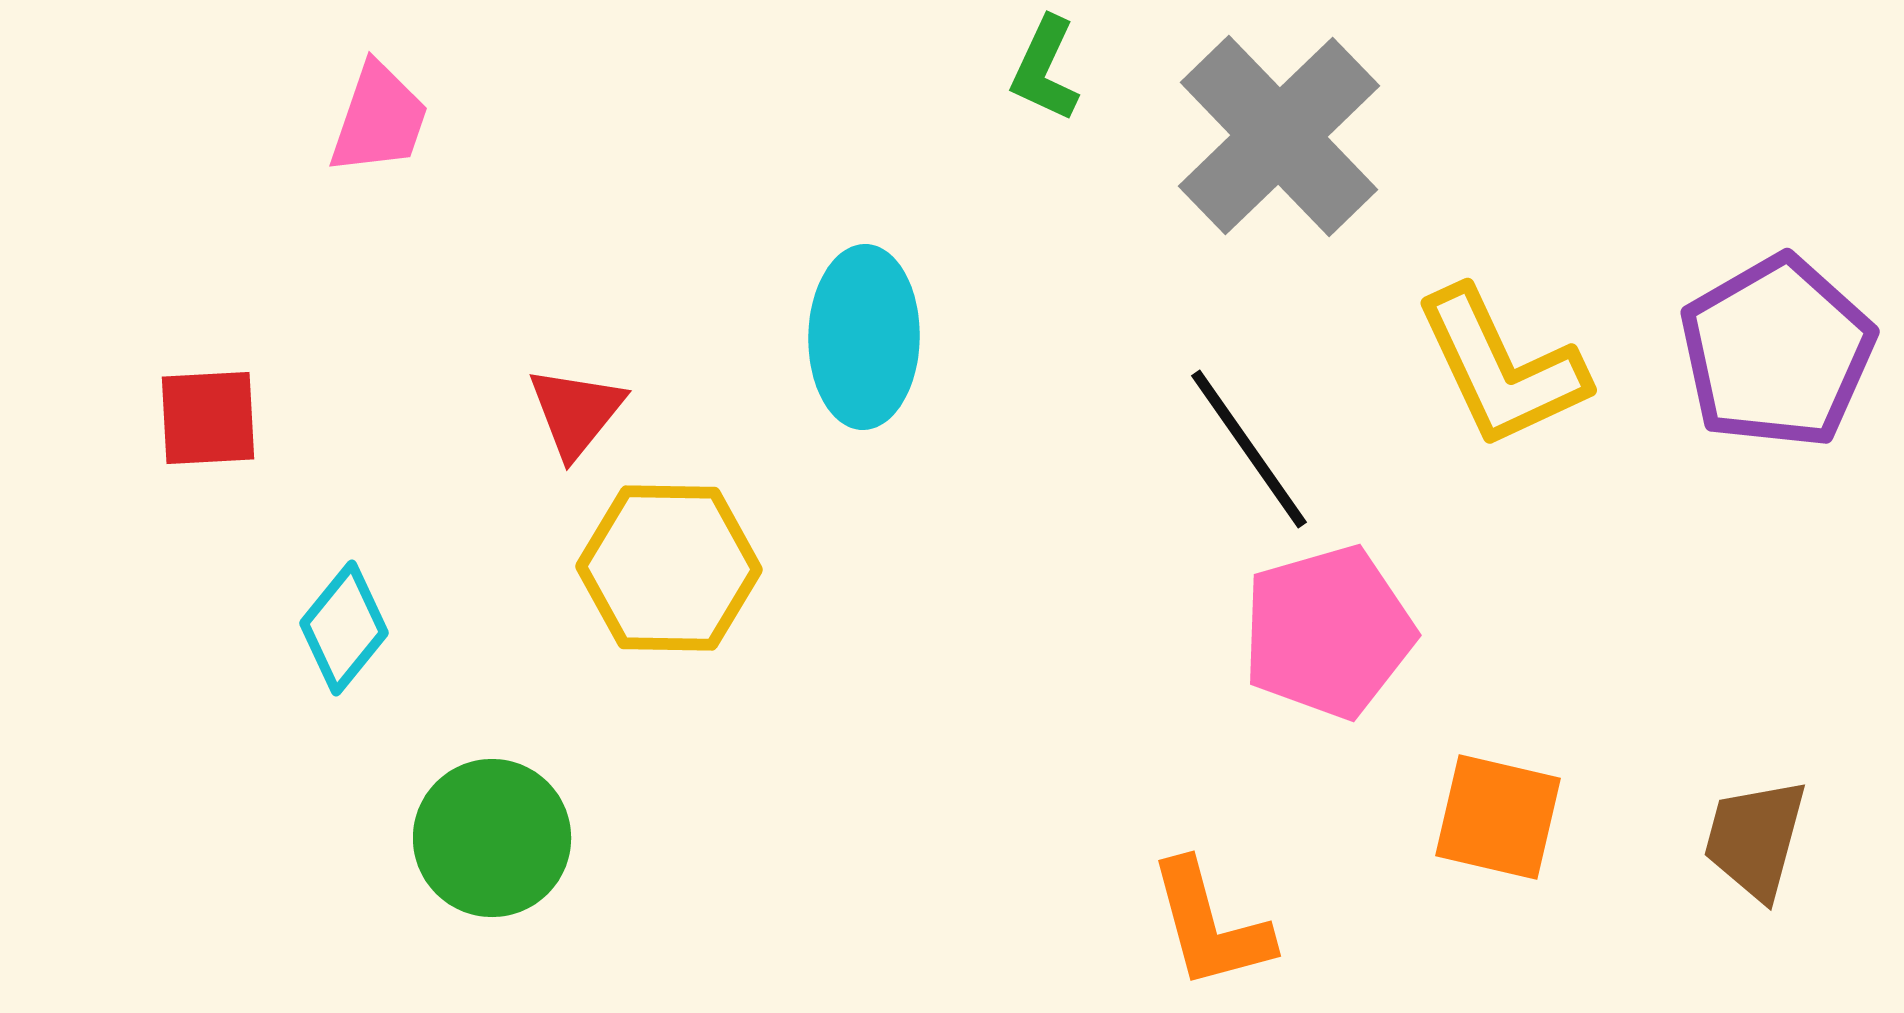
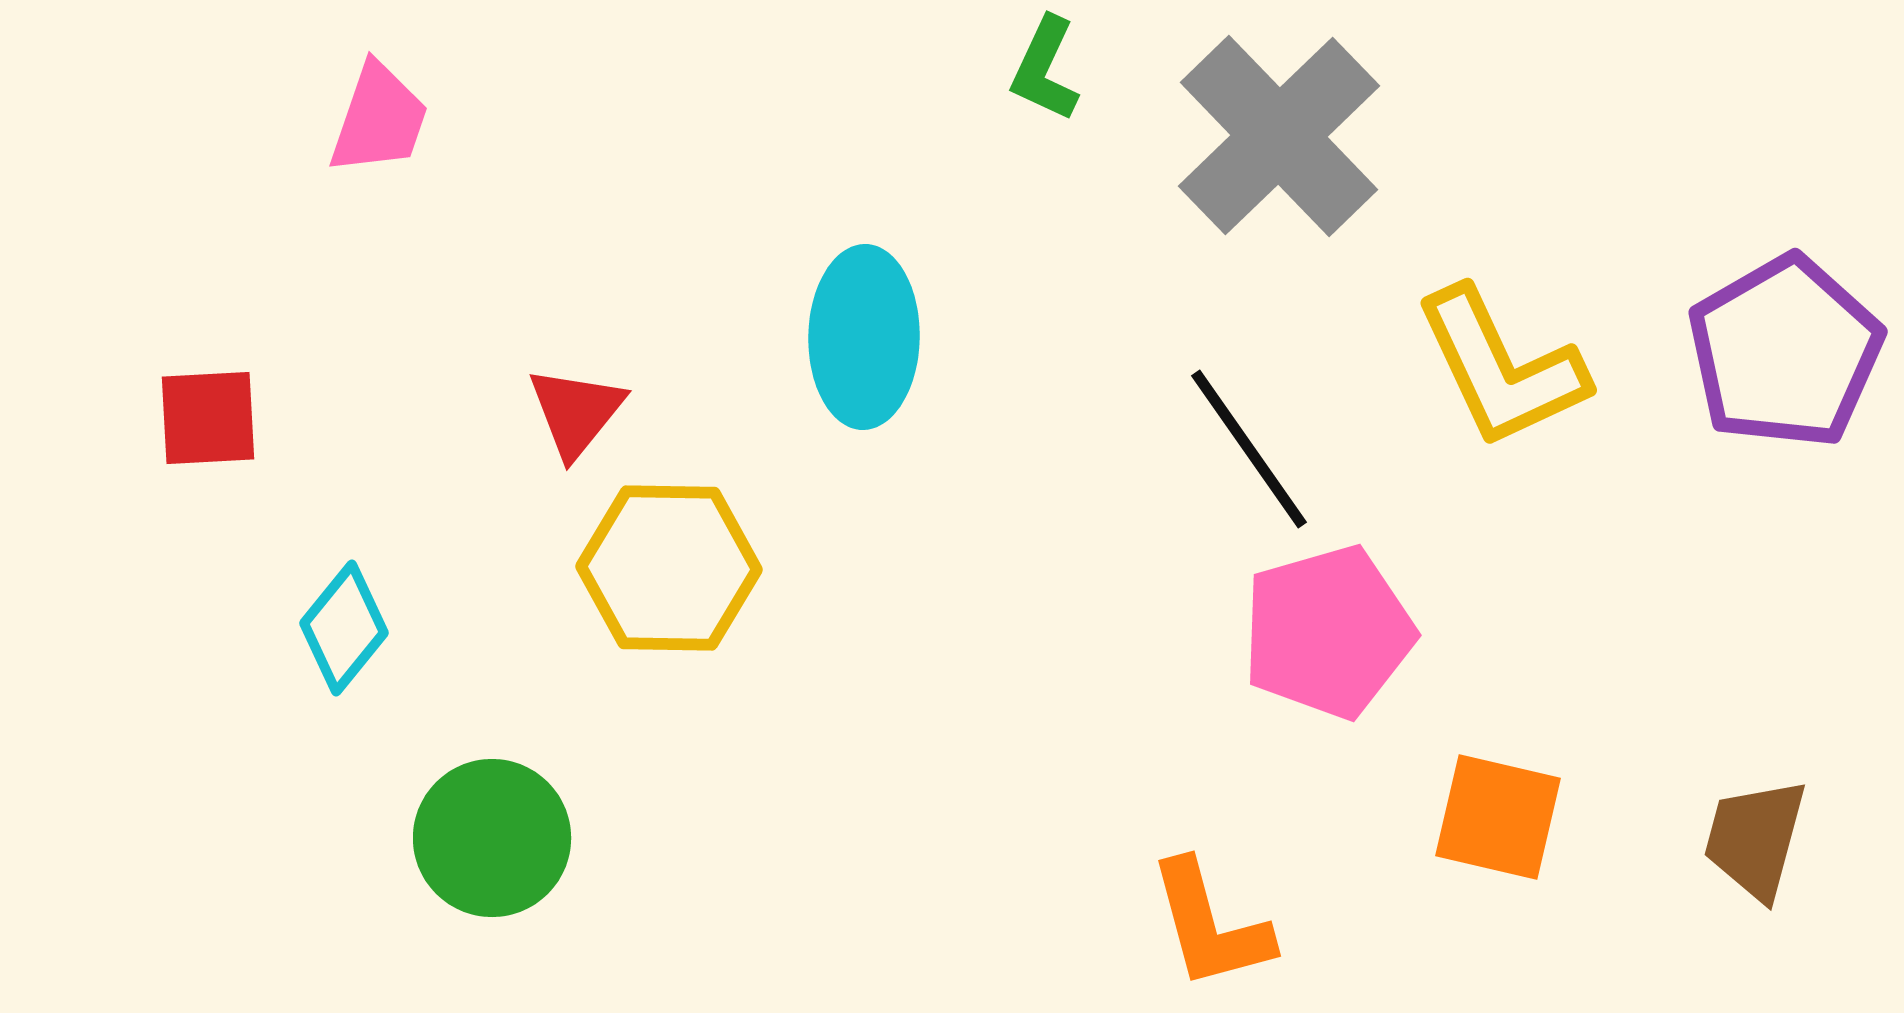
purple pentagon: moved 8 px right
